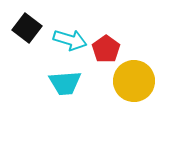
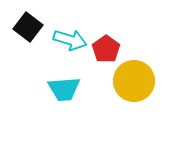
black square: moved 1 px right, 1 px up
cyan trapezoid: moved 1 px left, 6 px down
